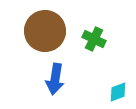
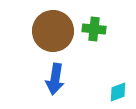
brown circle: moved 8 px right
green cross: moved 10 px up; rotated 20 degrees counterclockwise
